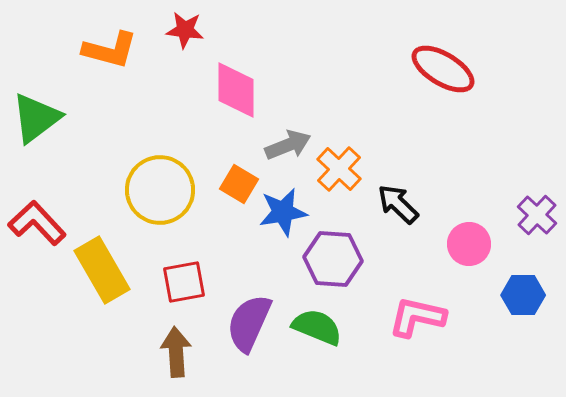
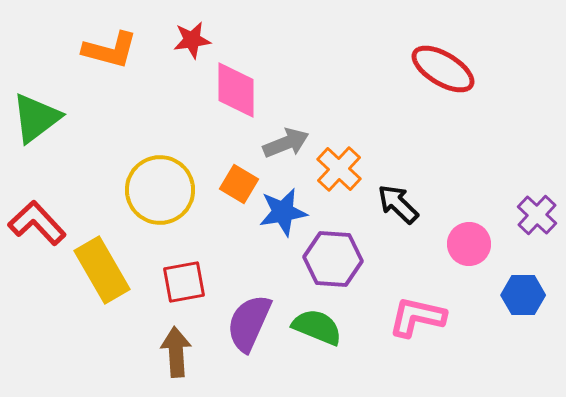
red star: moved 7 px right, 10 px down; rotated 15 degrees counterclockwise
gray arrow: moved 2 px left, 2 px up
